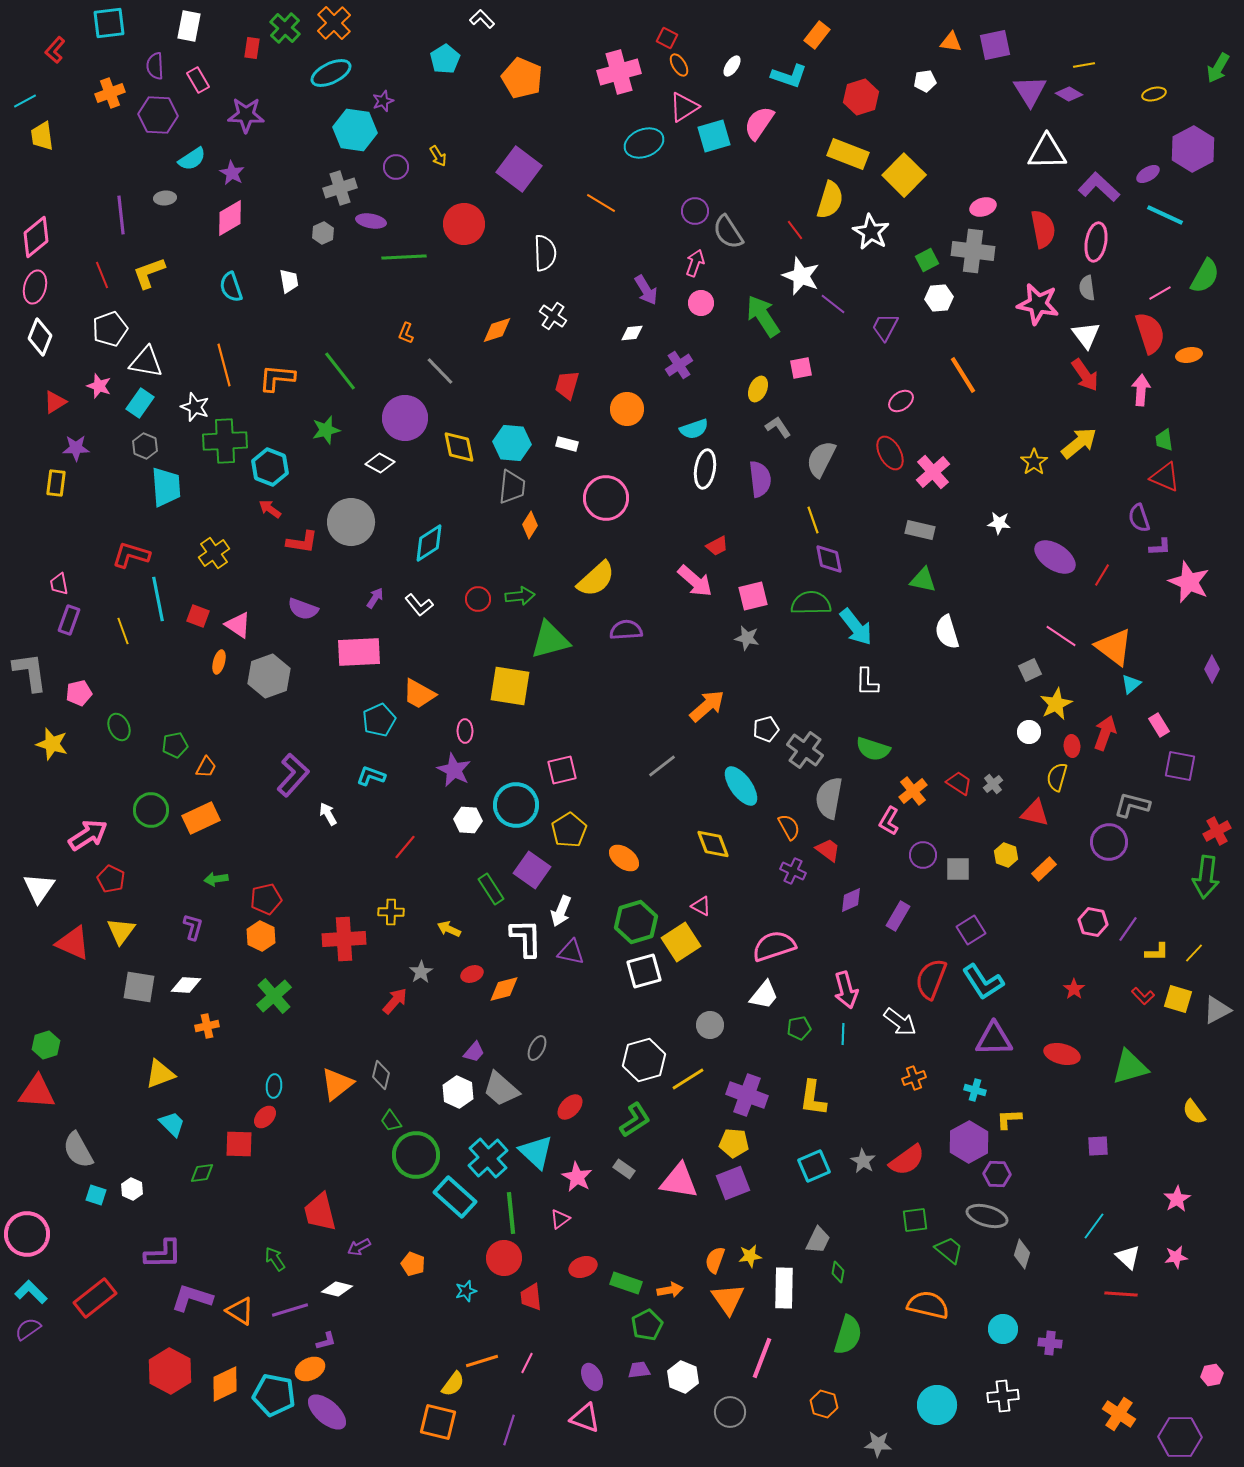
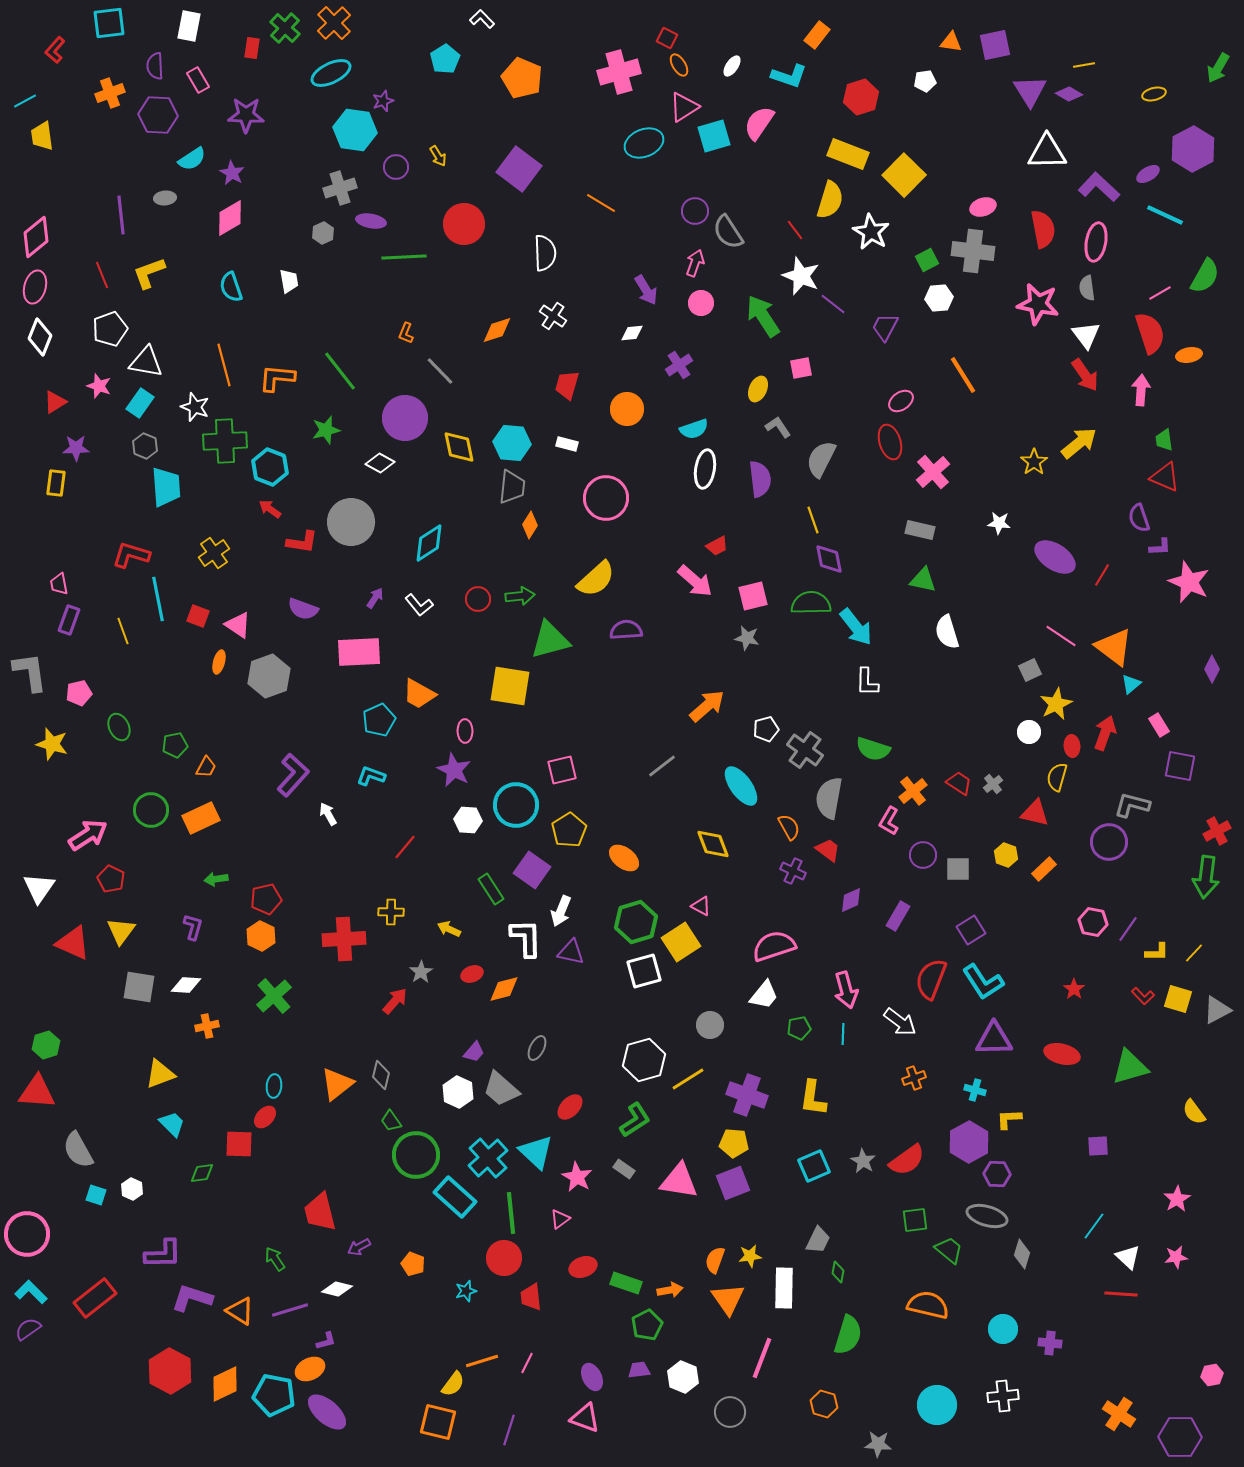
red ellipse at (890, 453): moved 11 px up; rotated 12 degrees clockwise
